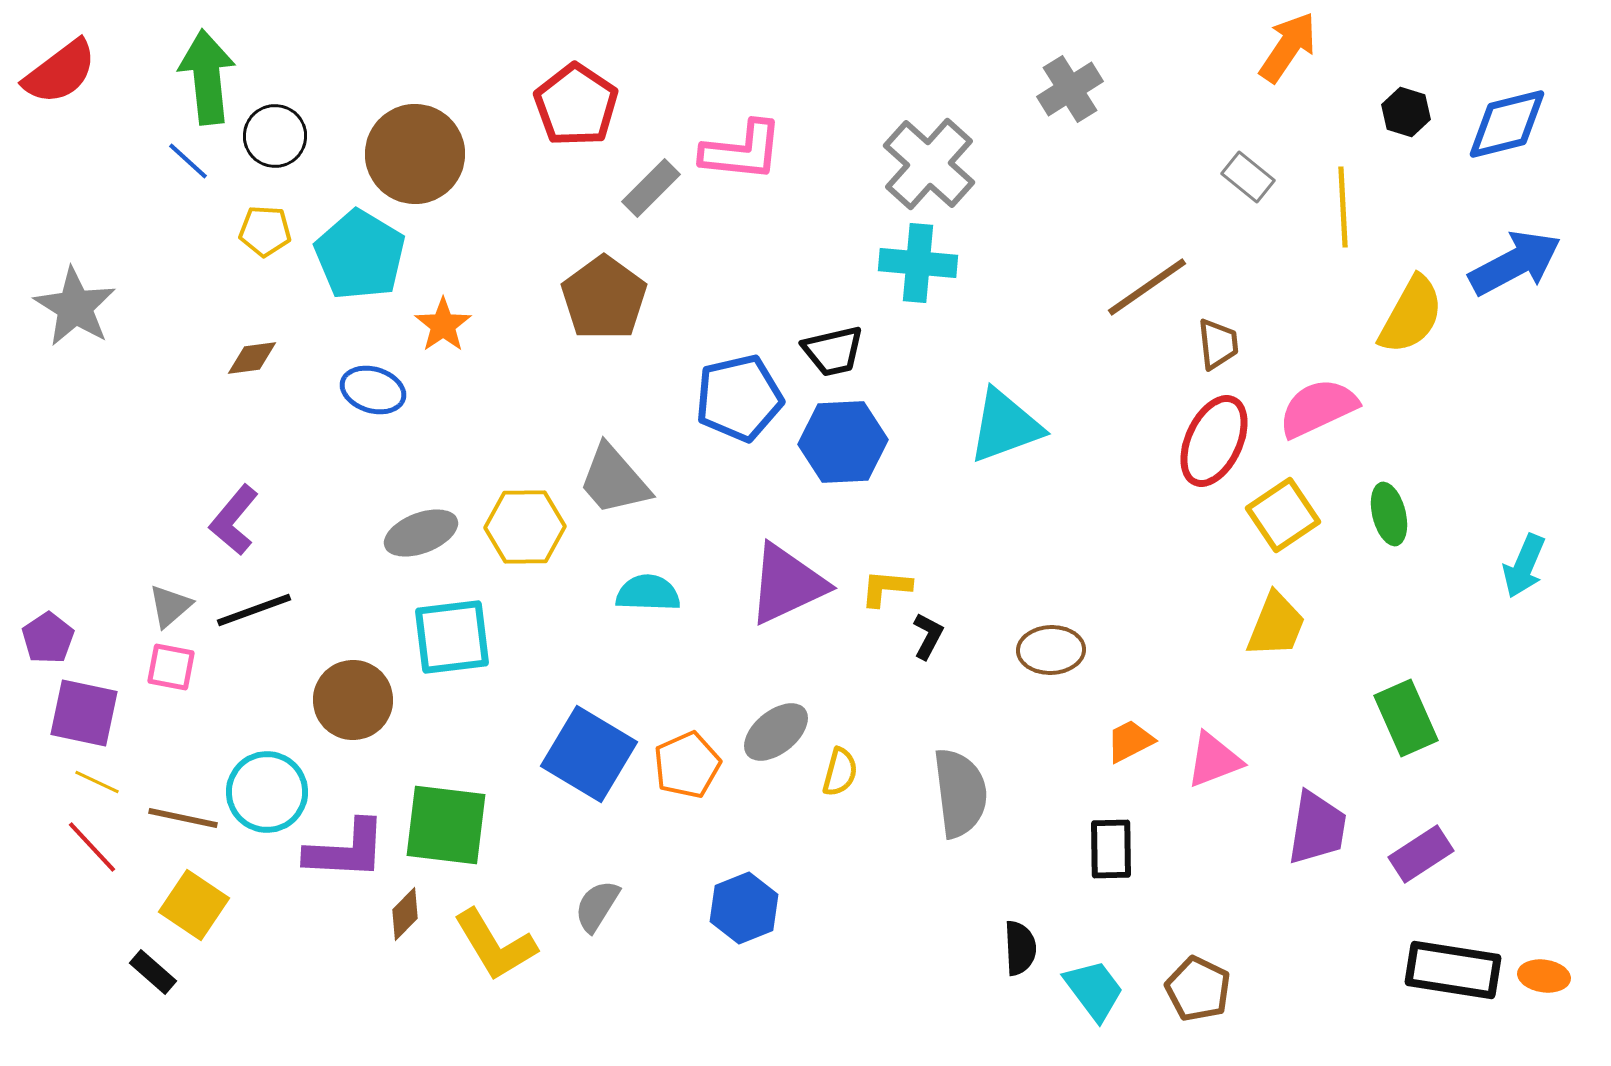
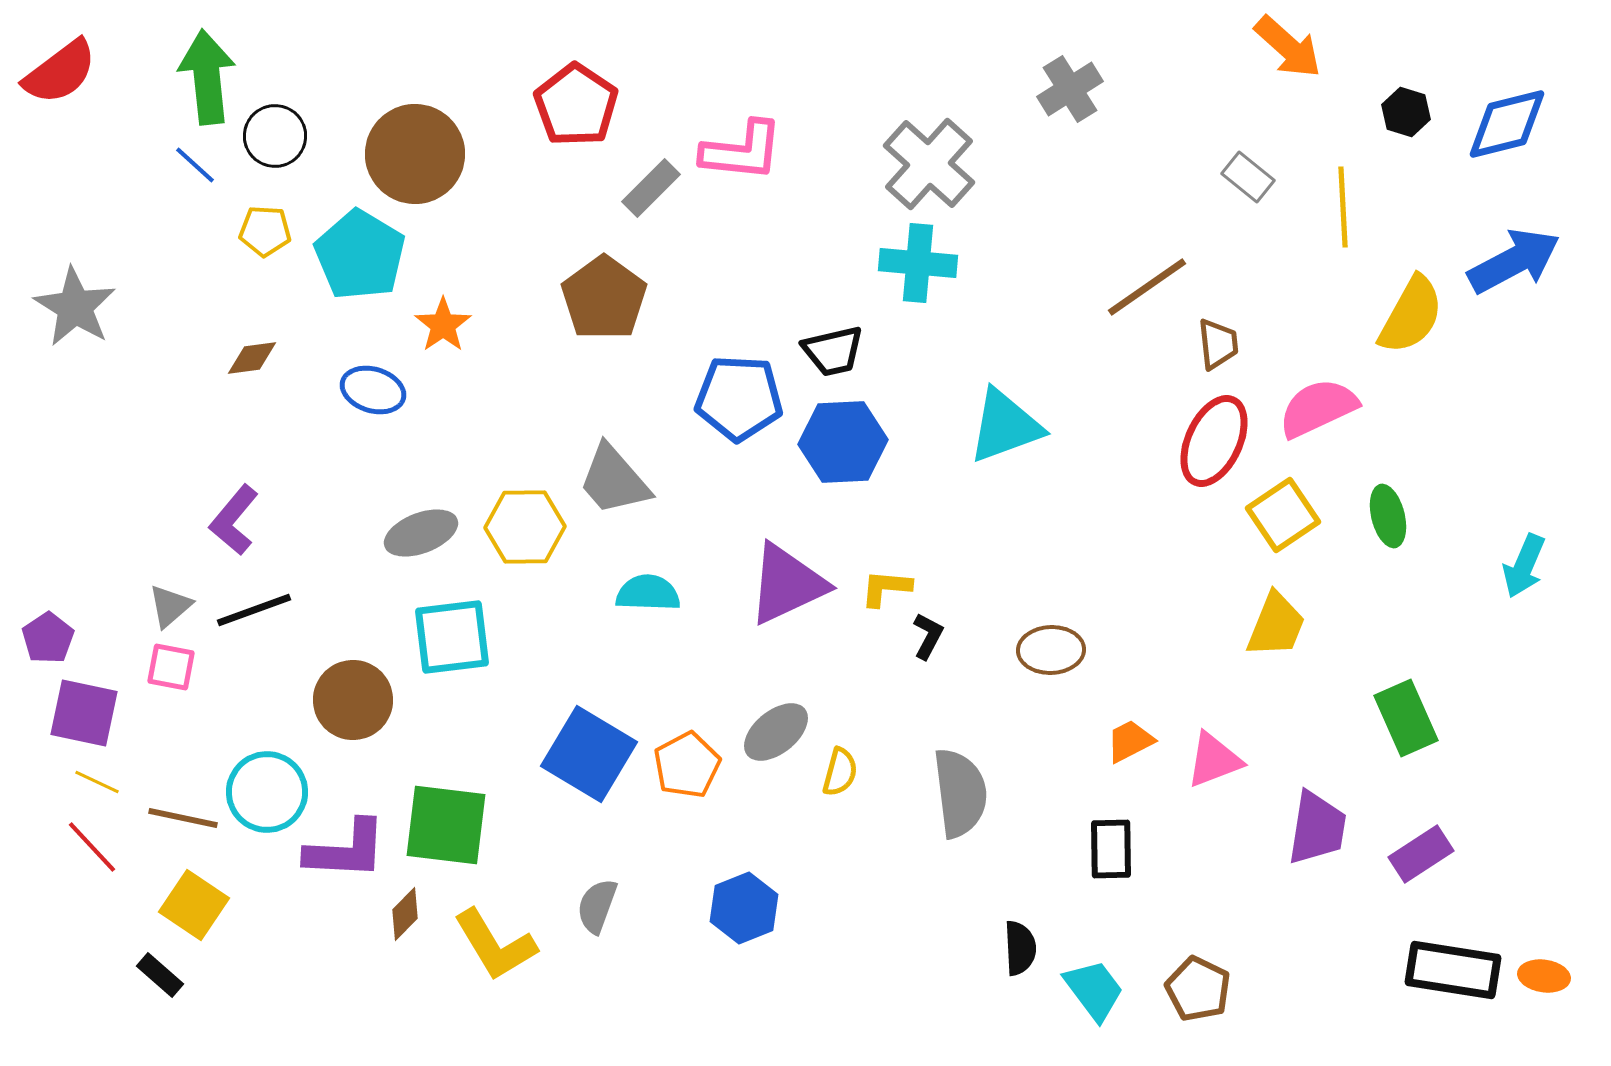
orange arrow at (1288, 47): rotated 98 degrees clockwise
blue line at (188, 161): moved 7 px right, 4 px down
blue arrow at (1515, 263): moved 1 px left, 2 px up
blue pentagon at (739, 398): rotated 16 degrees clockwise
green ellipse at (1389, 514): moved 1 px left, 2 px down
orange pentagon at (687, 765): rotated 4 degrees counterclockwise
gray semicircle at (597, 906): rotated 12 degrees counterclockwise
black rectangle at (153, 972): moved 7 px right, 3 px down
